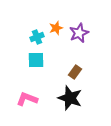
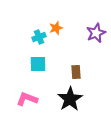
purple star: moved 17 px right
cyan cross: moved 2 px right
cyan square: moved 2 px right, 4 px down
brown rectangle: moved 1 px right; rotated 40 degrees counterclockwise
black star: moved 1 px down; rotated 20 degrees clockwise
